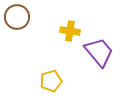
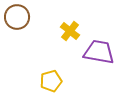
yellow cross: rotated 30 degrees clockwise
purple trapezoid: rotated 40 degrees counterclockwise
